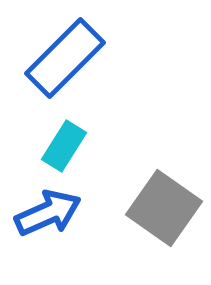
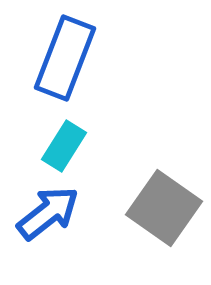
blue rectangle: rotated 24 degrees counterclockwise
blue arrow: rotated 14 degrees counterclockwise
